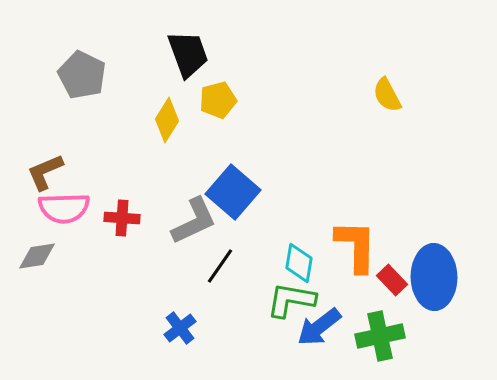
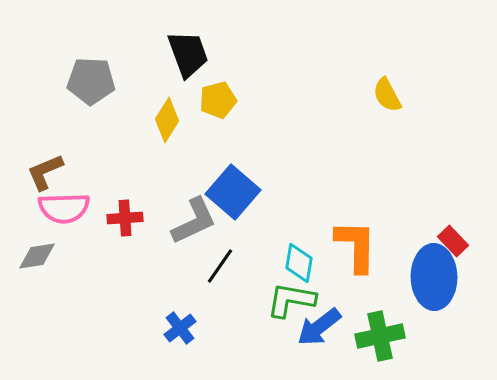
gray pentagon: moved 9 px right, 6 px down; rotated 24 degrees counterclockwise
red cross: moved 3 px right; rotated 8 degrees counterclockwise
red rectangle: moved 61 px right, 39 px up
